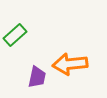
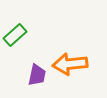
purple trapezoid: moved 2 px up
